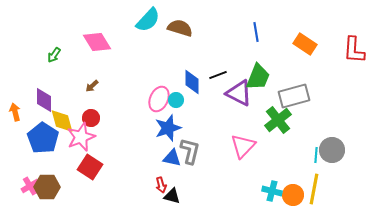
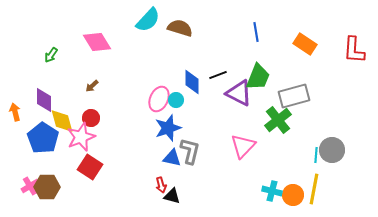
green arrow: moved 3 px left
